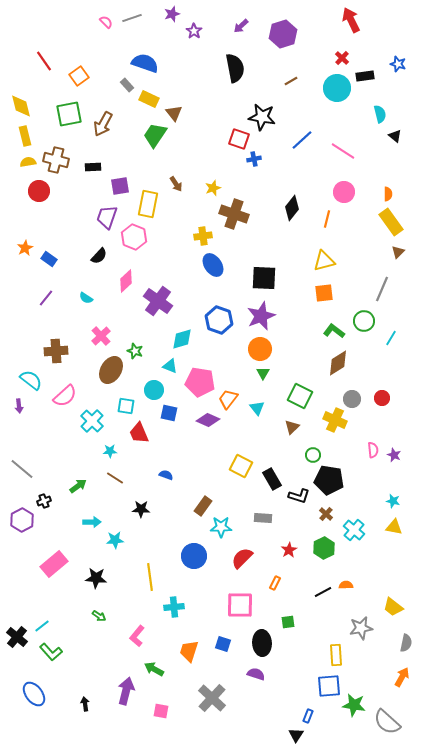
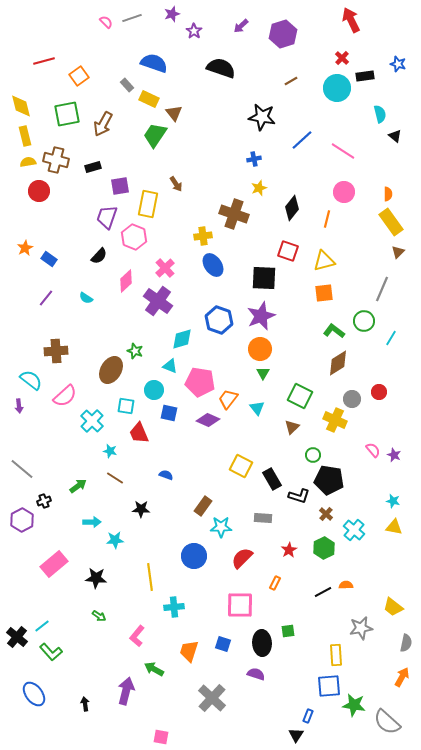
red line at (44, 61): rotated 70 degrees counterclockwise
blue semicircle at (145, 63): moved 9 px right
black semicircle at (235, 68): moved 14 px left; rotated 60 degrees counterclockwise
green square at (69, 114): moved 2 px left
red square at (239, 139): moved 49 px right, 112 px down
black rectangle at (93, 167): rotated 14 degrees counterclockwise
yellow star at (213, 188): moved 46 px right
pink cross at (101, 336): moved 64 px right, 68 px up
red circle at (382, 398): moved 3 px left, 6 px up
pink semicircle at (373, 450): rotated 35 degrees counterclockwise
cyan star at (110, 451): rotated 16 degrees clockwise
green square at (288, 622): moved 9 px down
pink square at (161, 711): moved 26 px down
